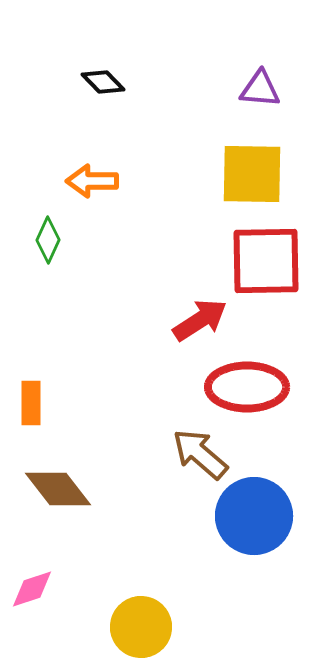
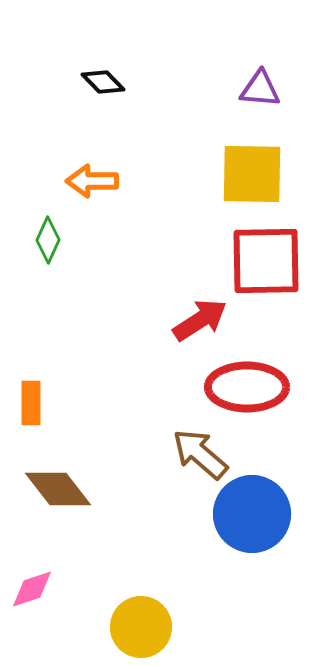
blue circle: moved 2 px left, 2 px up
